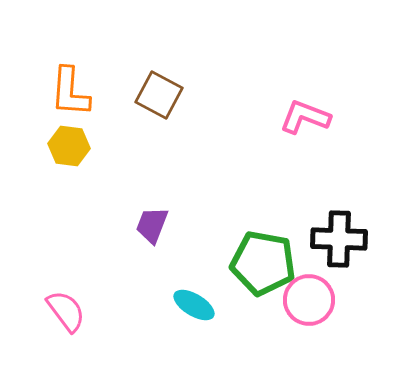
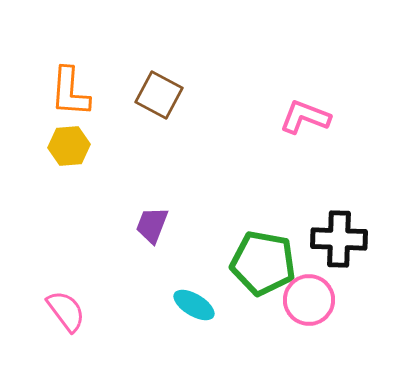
yellow hexagon: rotated 12 degrees counterclockwise
